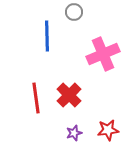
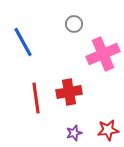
gray circle: moved 12 px down
blue line: moved 24 px left, 6 px down; rotated 28 degrees counterclockwise
red cross: moved 3 px up; rotated 35 degrees clockwise
